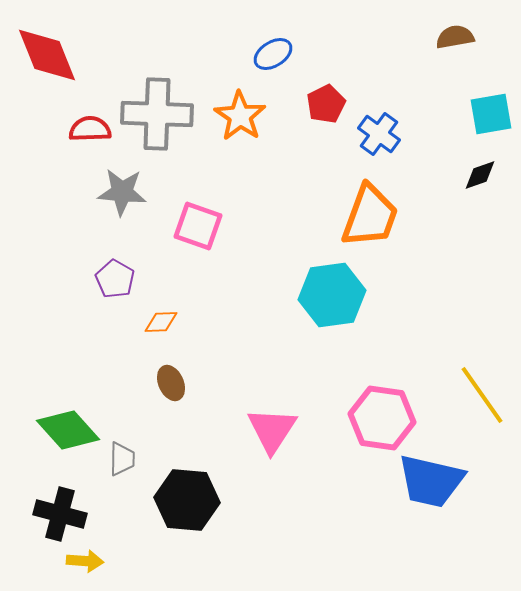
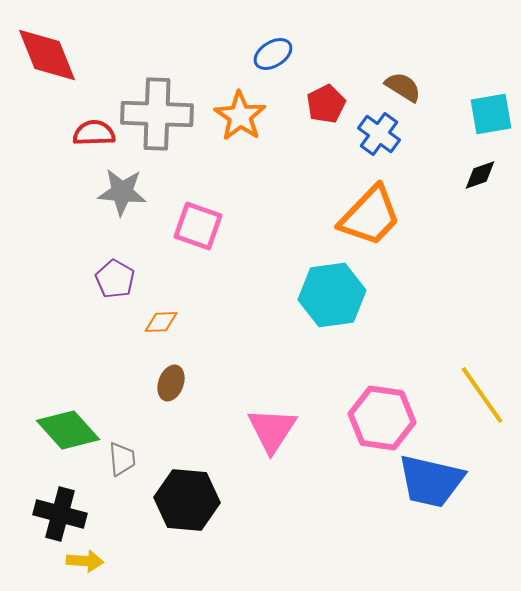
brown semicircle: moved 52 px left, 50 px down; rotated 42 degrees clockwise
red semicircle: moved 4 px right, 4 px down
orange trapezoid: rotated 24 degrees clockwise
brown ellipse: rotated 44 degrees clockwise
gray trapezoid: rotated 6 degrees counterclockwise
